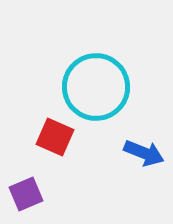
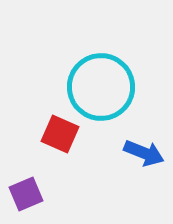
cyan circle: moved 5 px right
red square: moved 5 px right, 3 px up
